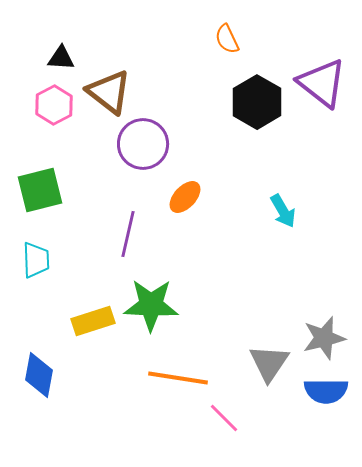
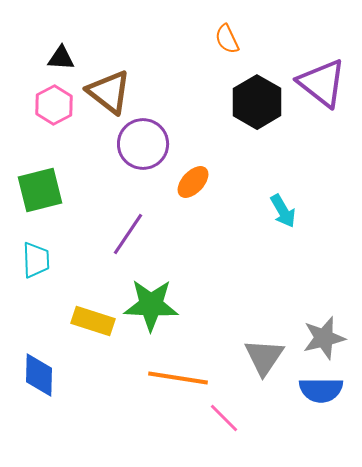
orange ellipse: moved 8 px right, 15 px up
purple line: rotated 21 degrees clockwise
yellow rectangle: rotated 36 degrees clockwise
gray triangle: moved 5 px left, 6 px up
blue diamond: rotated 9 degrees counterclockwise
blue semicircle: moved 5 px left, 1 px up
